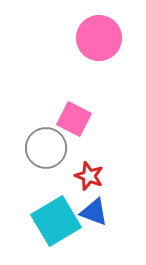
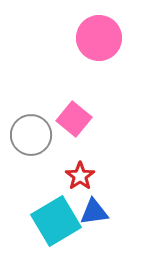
pink square: rotated 12 degrees clockwise
gray circle: moved 15 px left, 13 px up
red star: moved 9 px left; rotated 16 degrees clockwise
blue triangle: rotated 28 degrees counterclockwise
